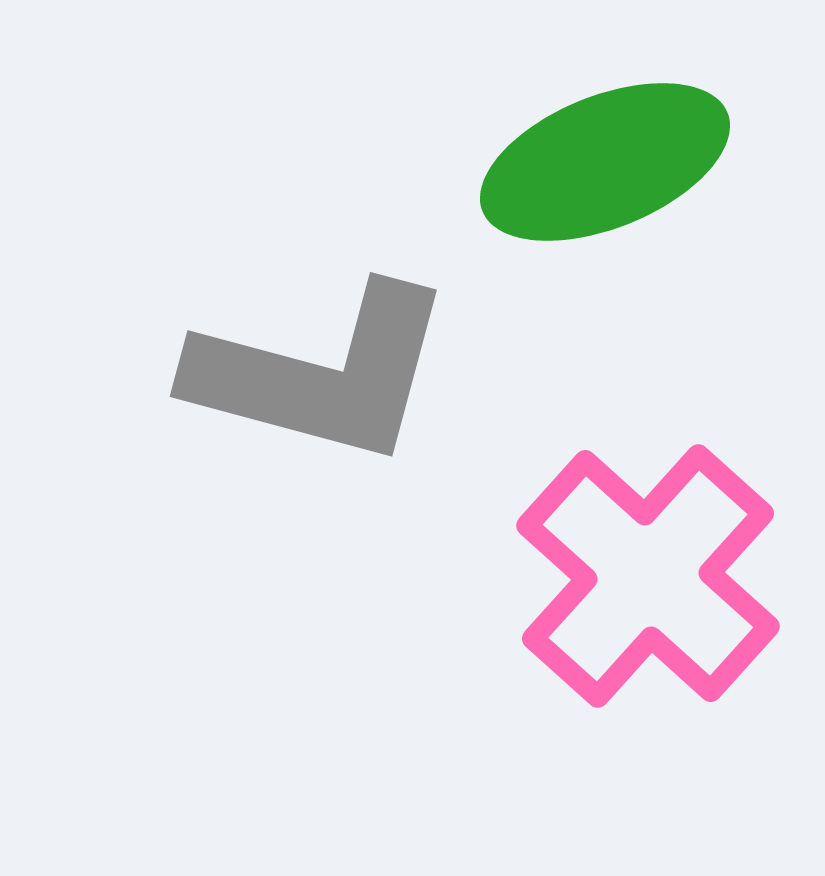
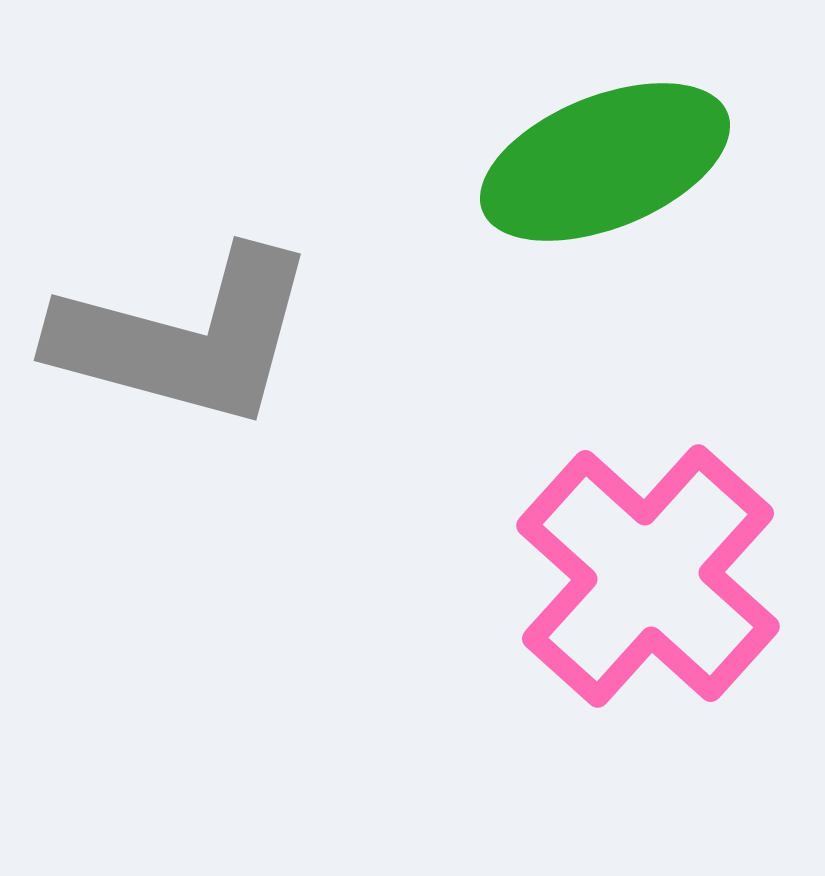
gray L-shape: moved 136 px left, 36 px up
